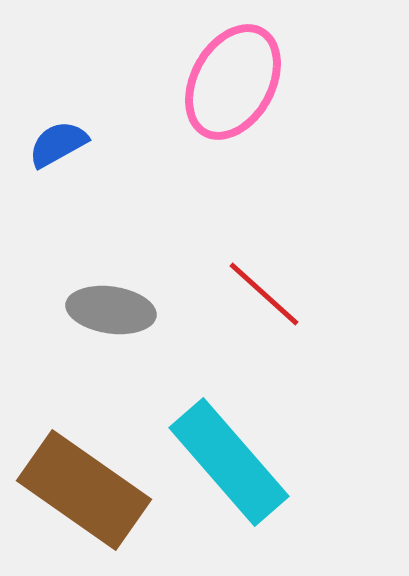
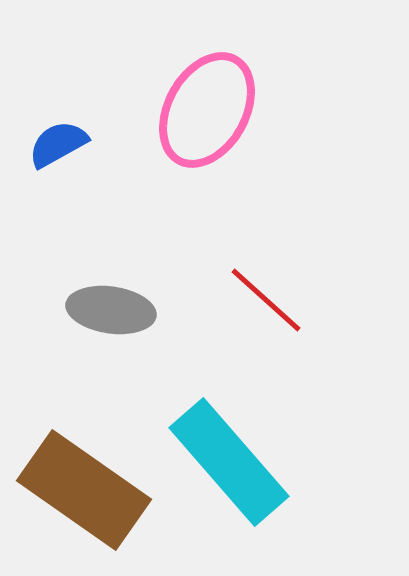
pink ellipse: moved 26 px left, 28 px down
red line: moved 2 px right, 6 px down
